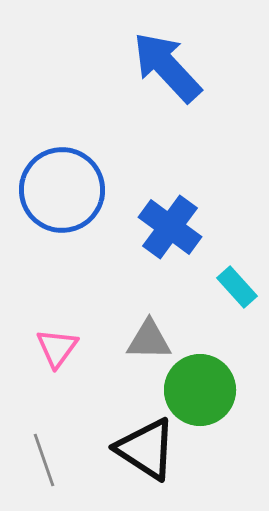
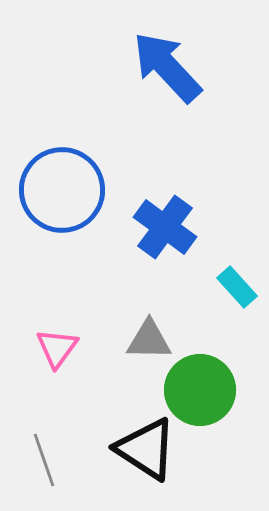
blue cross: moved 5 px left
